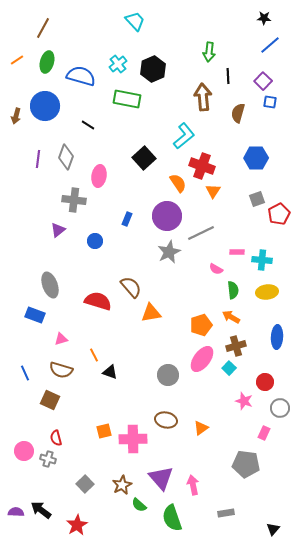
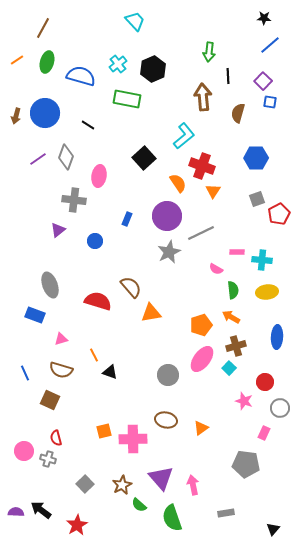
blue circle at (45, 106): moved 7 px down
purple line at (38, 159): rotated 48 degrees clockwise
